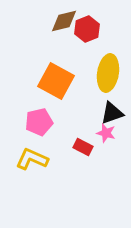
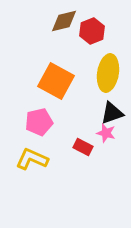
red hexagon: moved 5 px right, 2 px down
